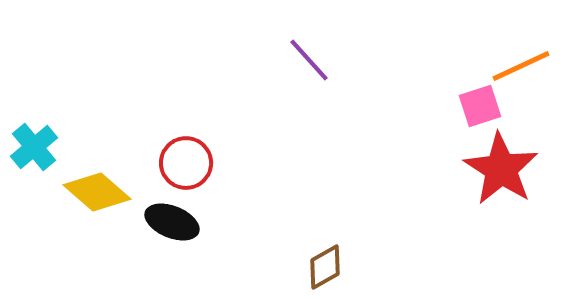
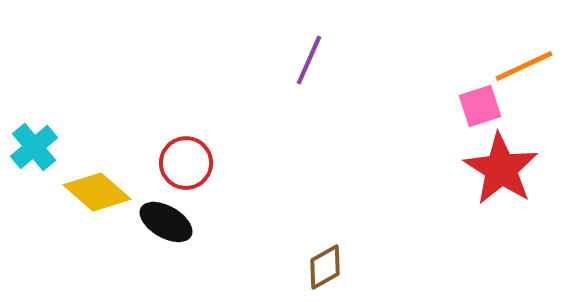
purple line: rotated 66 degrees clockwise
orange line: moved 3 px right
black ellipse: moved 6 px left; rotated 8 degrees clockwise
